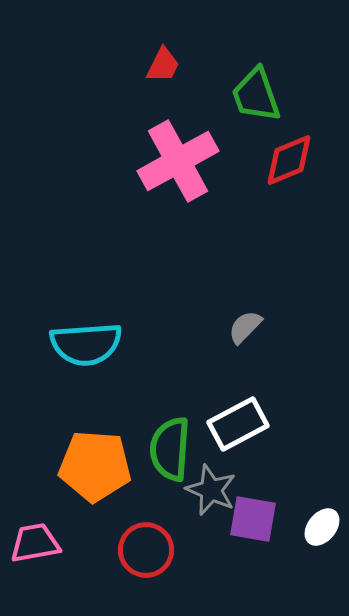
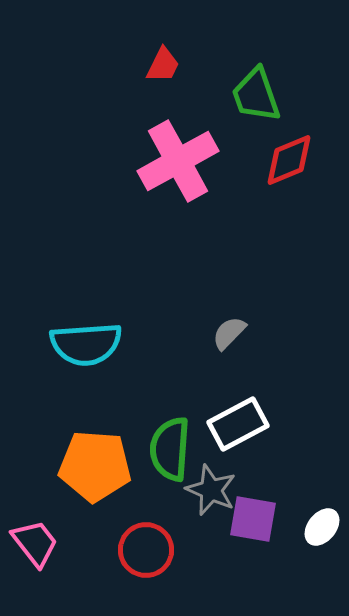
gray semicircle: moved 16 px left, 6 px down
pink trapezoid: rotated 62 degrees clockwise
